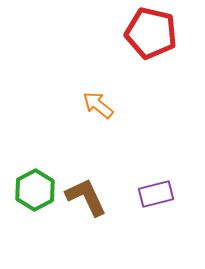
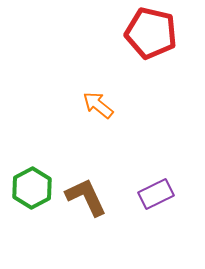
green hexagon: moved 3 px left, 2 px up
purple rectangle: rotated 12 degrees counterclockwise
